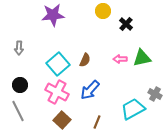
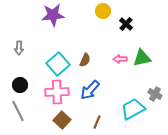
pink cross: rotated 30 degrees counterclockwise
